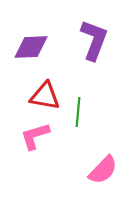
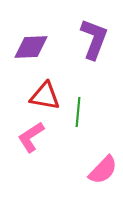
purple L-shape: moved 1 px up
pink L-shape: moved 4 px left, 1 px down; rotated 16 degrees counterclockwise
